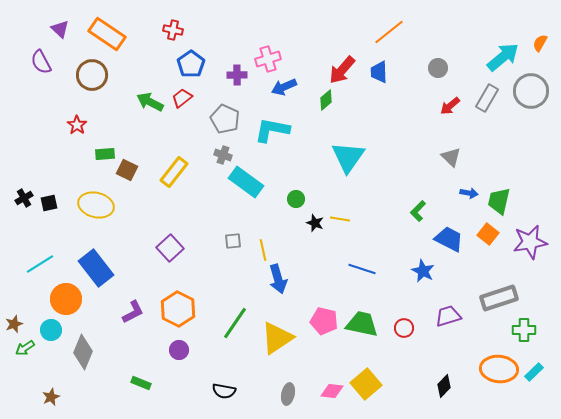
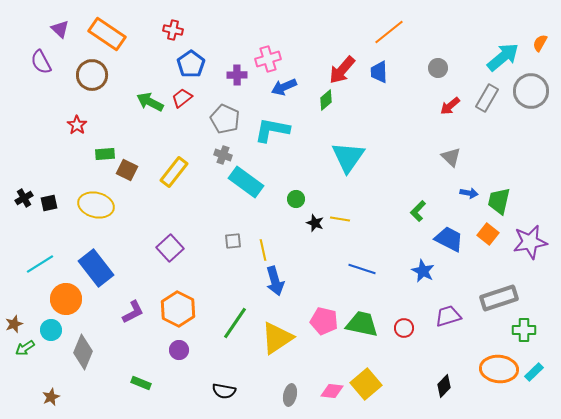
blue arrow at (278, 279): moved 3 px left, 2 px down
gray ellipse at (288, 394): moved 2 px right, 1 px down
